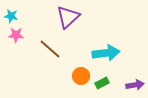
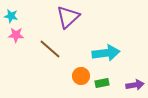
green rectangle: rotated 16 degrees clockwise
